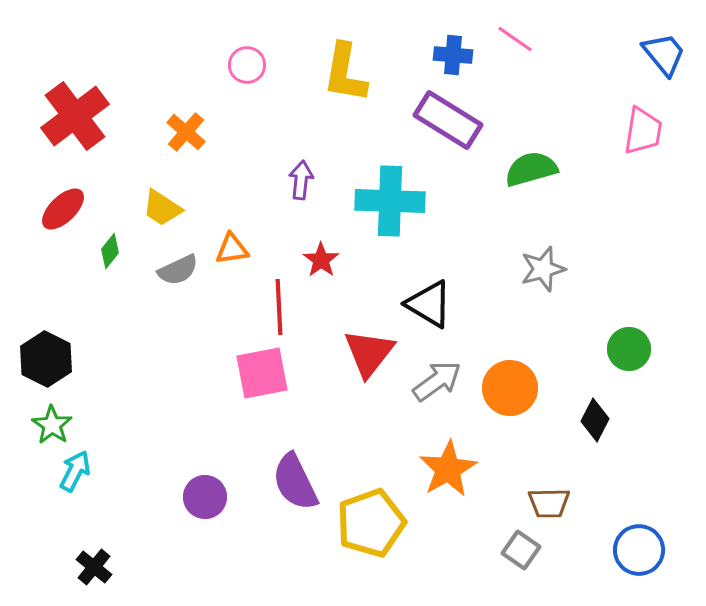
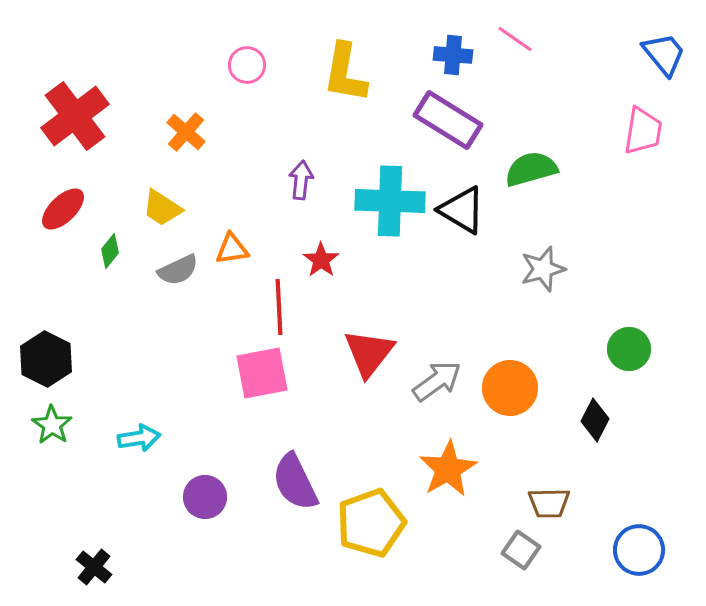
black triangle: moved 33 px right, 94 px up
cyan arrow: moved 64 px right, 33 px up; rotated 54 degrees clockwise
